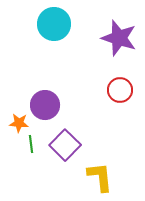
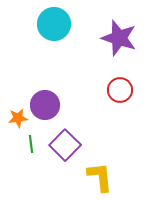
orange star: moved 1 px left, 5 px up; rotated 12 degrees counterclockwise
